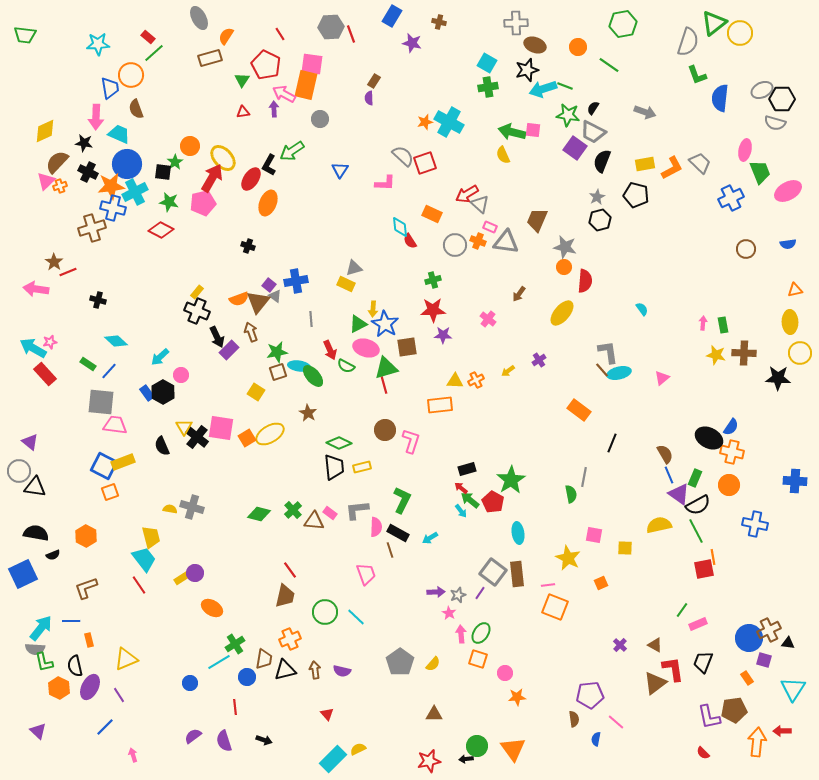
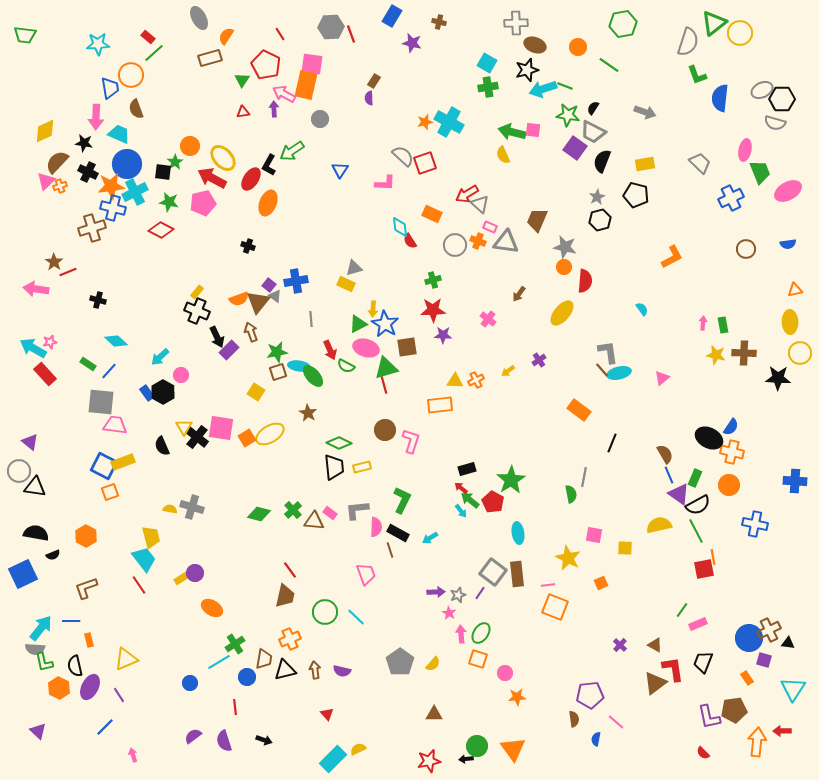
orange L-shape at (672, 168): moved 89 px down
red arrow at (212, 178): rotated 92 degrees counterclockwise
